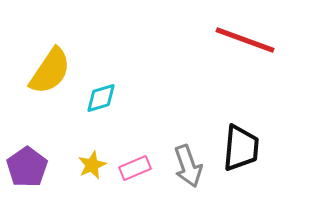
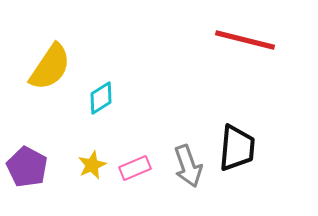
red line: rotated 6 degrees counterclockwise
yellow semicircle: moved 4 px up
cyan diamond: rotated 16 degrees counterclockwise
black trapezoid: moved 4 px left
purple pentagon: rotated 9 degrees counterclockwise
